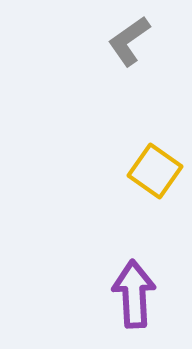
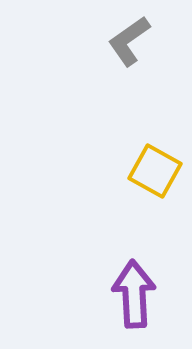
yellow square: rotated 6 degrees counterclockwise
